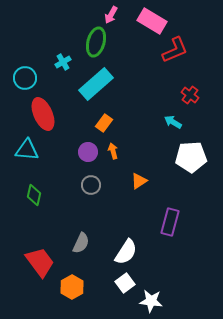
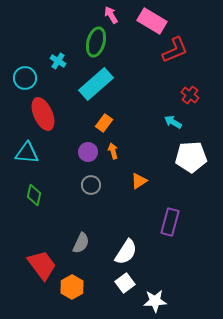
pink arrow: rotated 120 degrees clockwise
cyan cross: moved 5 px left, 1 px up; rotated 28 degrees counterclockwise
cyan triangle: moved 3 px down
red trapezoid: moved 2 px right, 3 px down
white star: moved 4 px right; rotated 10 degrees counterclockwise
